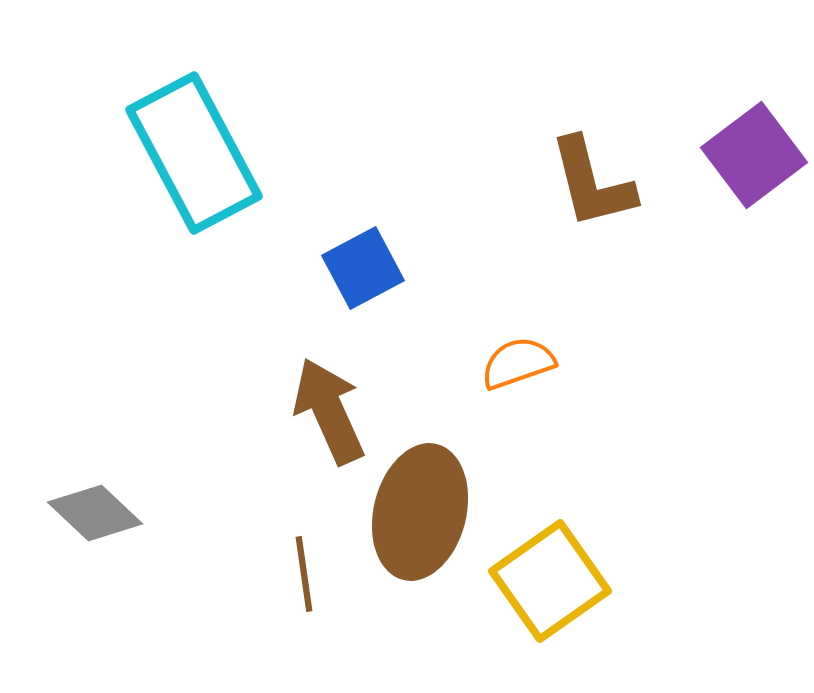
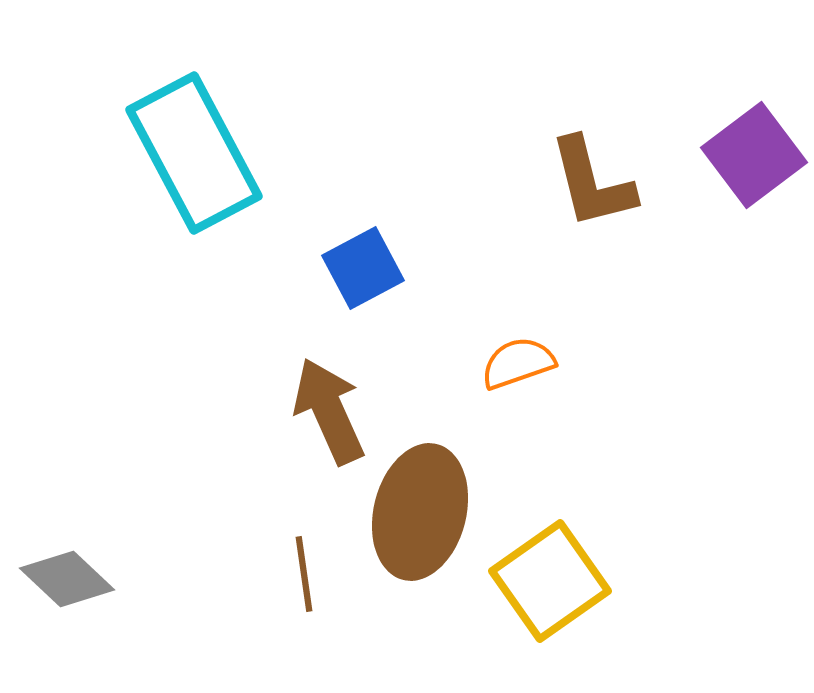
gray diamond: moved 28 px left, 66 px down
